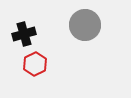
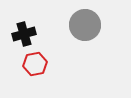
red hexagon: rotated 15 degrees clockwise
